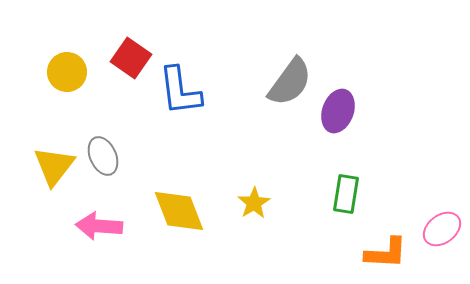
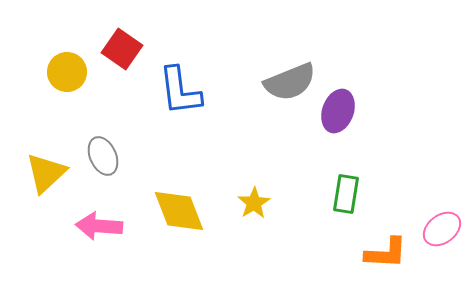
red square: moved 9 px left, 9 px up
gray semicircle: rotated 32 degrees clockwise
yellow triangle: moved 8 px left, 7 px down; rotated 9 degrees clockwise
